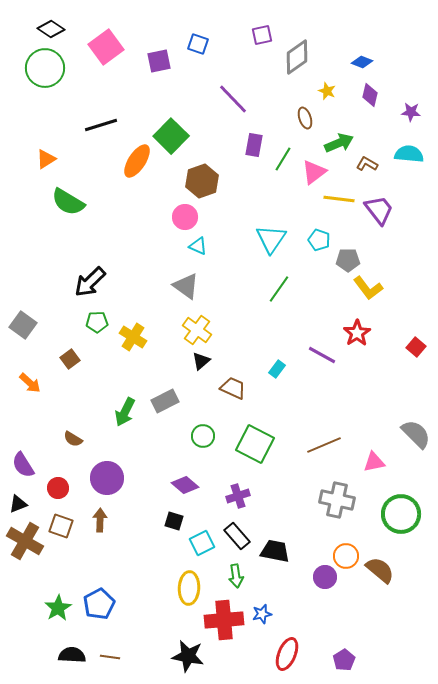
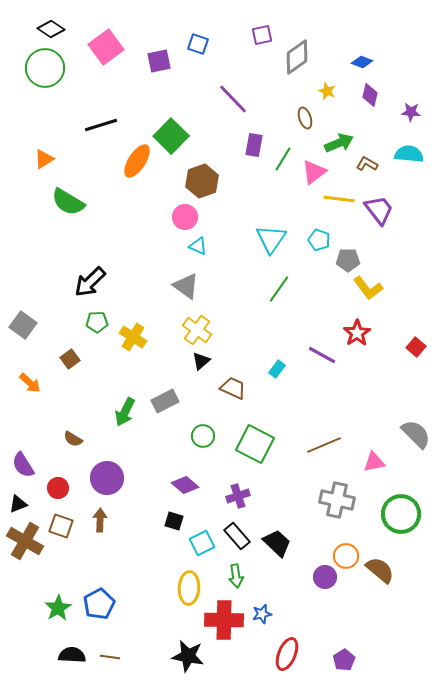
orange triangle at (46, 159): moved 2 px left
black trapezoid at (275, 551): moved 2 px right, 8 px up; rotated 32 degrees clockwise
red cross at (224, 620): rotated 6 degrees clockwise
